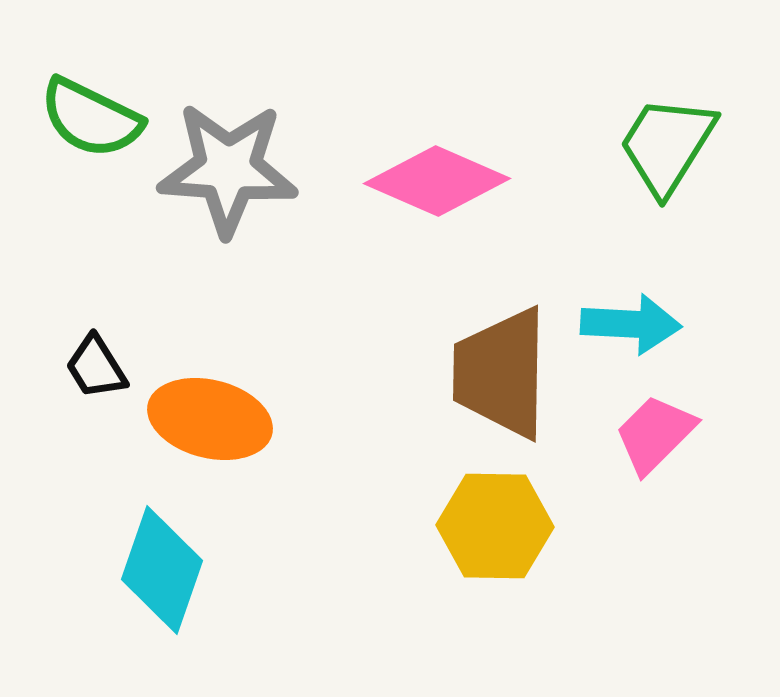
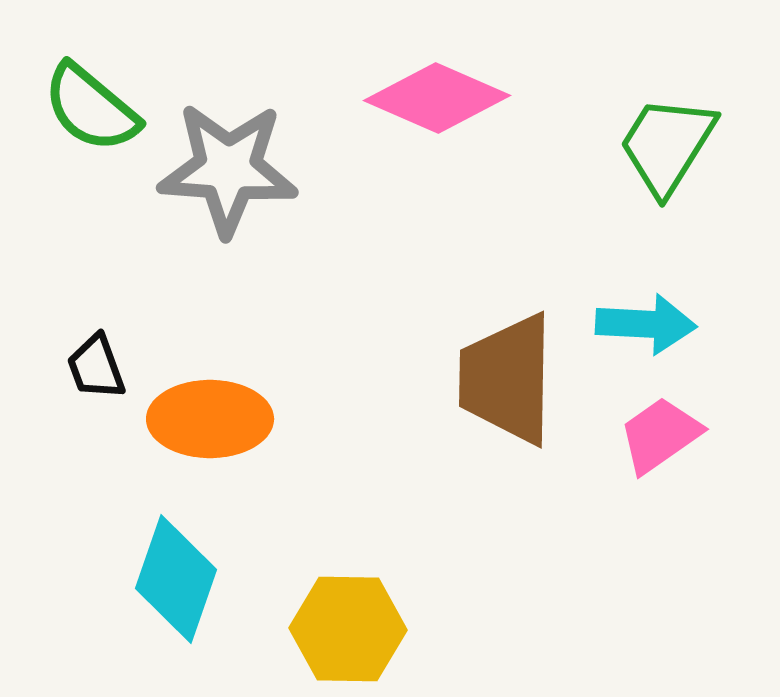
green semicircle: moved 10 px up; rotated 14 degrees clockwise
pink diamond: moved 83 px up
cyan arrow: moved 15 px right
black trapezoid: rotated 12 degrees clockwise
brown trapezoid: moved 6 px right, 6 px down
orange ellipse: rotated 14 degrees counterclockwise
pink trapezoid: moved 5 px right, 1 px down; rotated 10 degrees clockwise
yellow hexagon: moved 147 px left, 103 px down
cyan diamond: moved 14 px right, 9 px down
